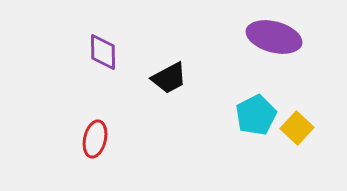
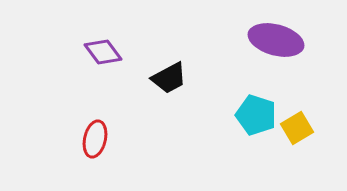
purple ellipse: moved 2 px right, 3 px down
purple diamond: rotated 36 degrees counterclockwise
cyan pentagon: rotated 27 degrees counterclockwise
yellow square: rotated 16 degrees clockwise
